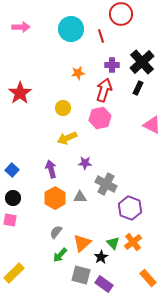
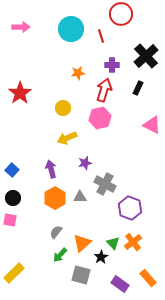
black cross: moved 4 px right, 6 px up
purple star: rotated 16 degrees counterclockwise
gray cross: moved 1 px left
purple rectangle: moved 16 px right
